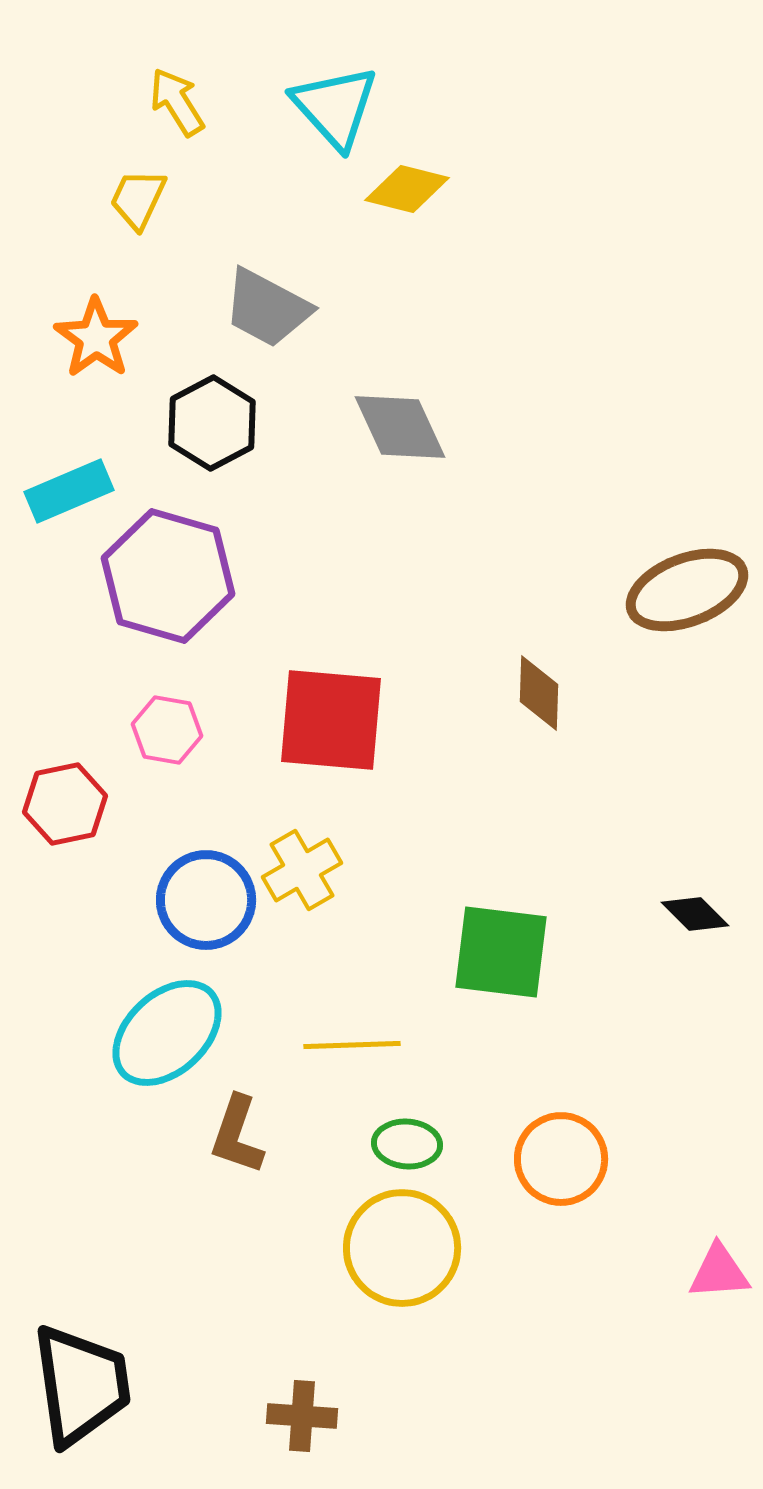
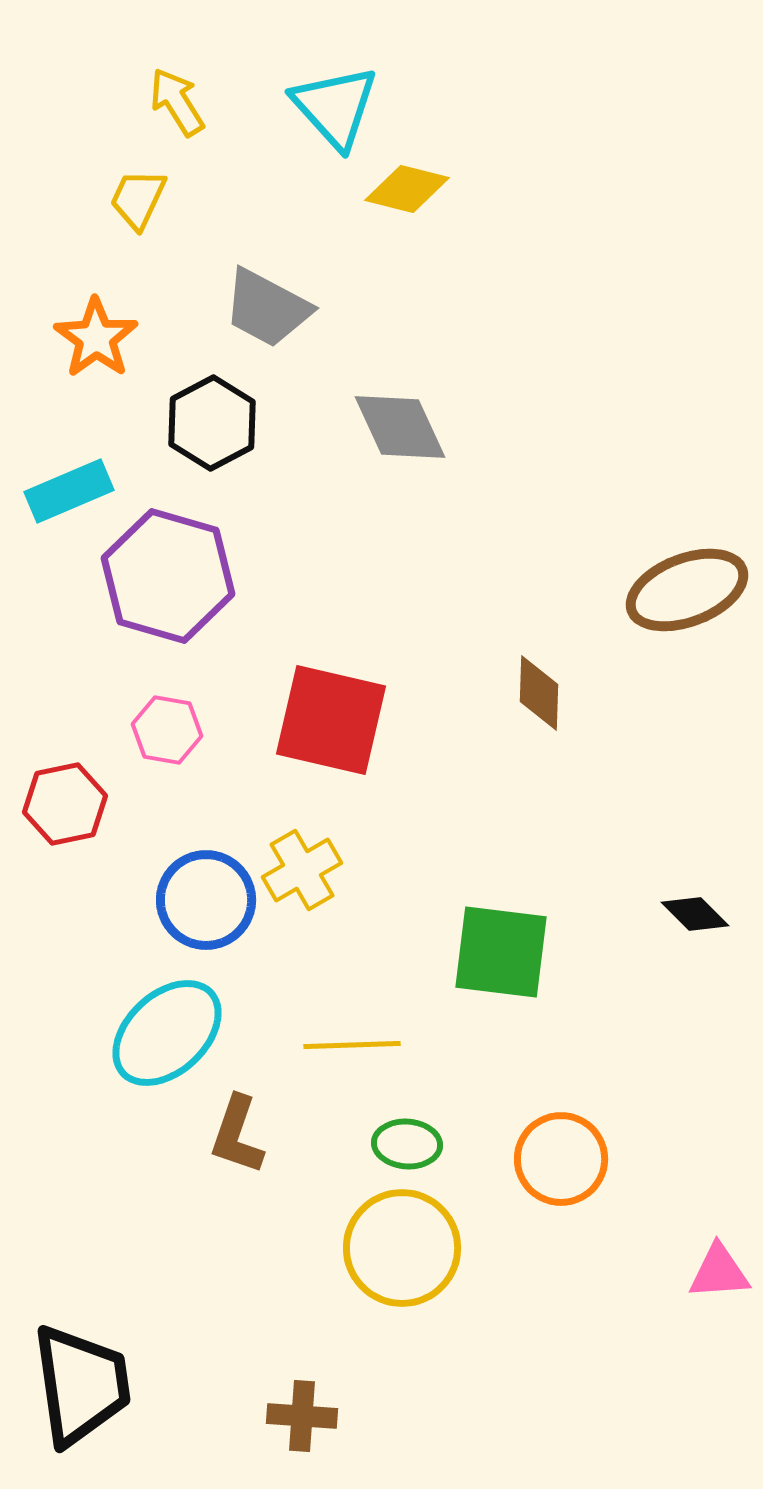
red square: rotated 8 degrees clockwise
